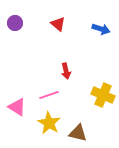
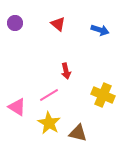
blue arrow: moved 1 px left, 1 px down
pink line: rotated 12 degrees counterclockwise
